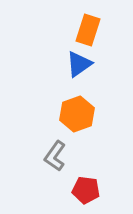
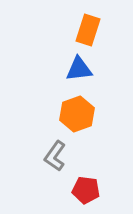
blue triangle: moved 5 px down; rotated 28 degrees clockwise
